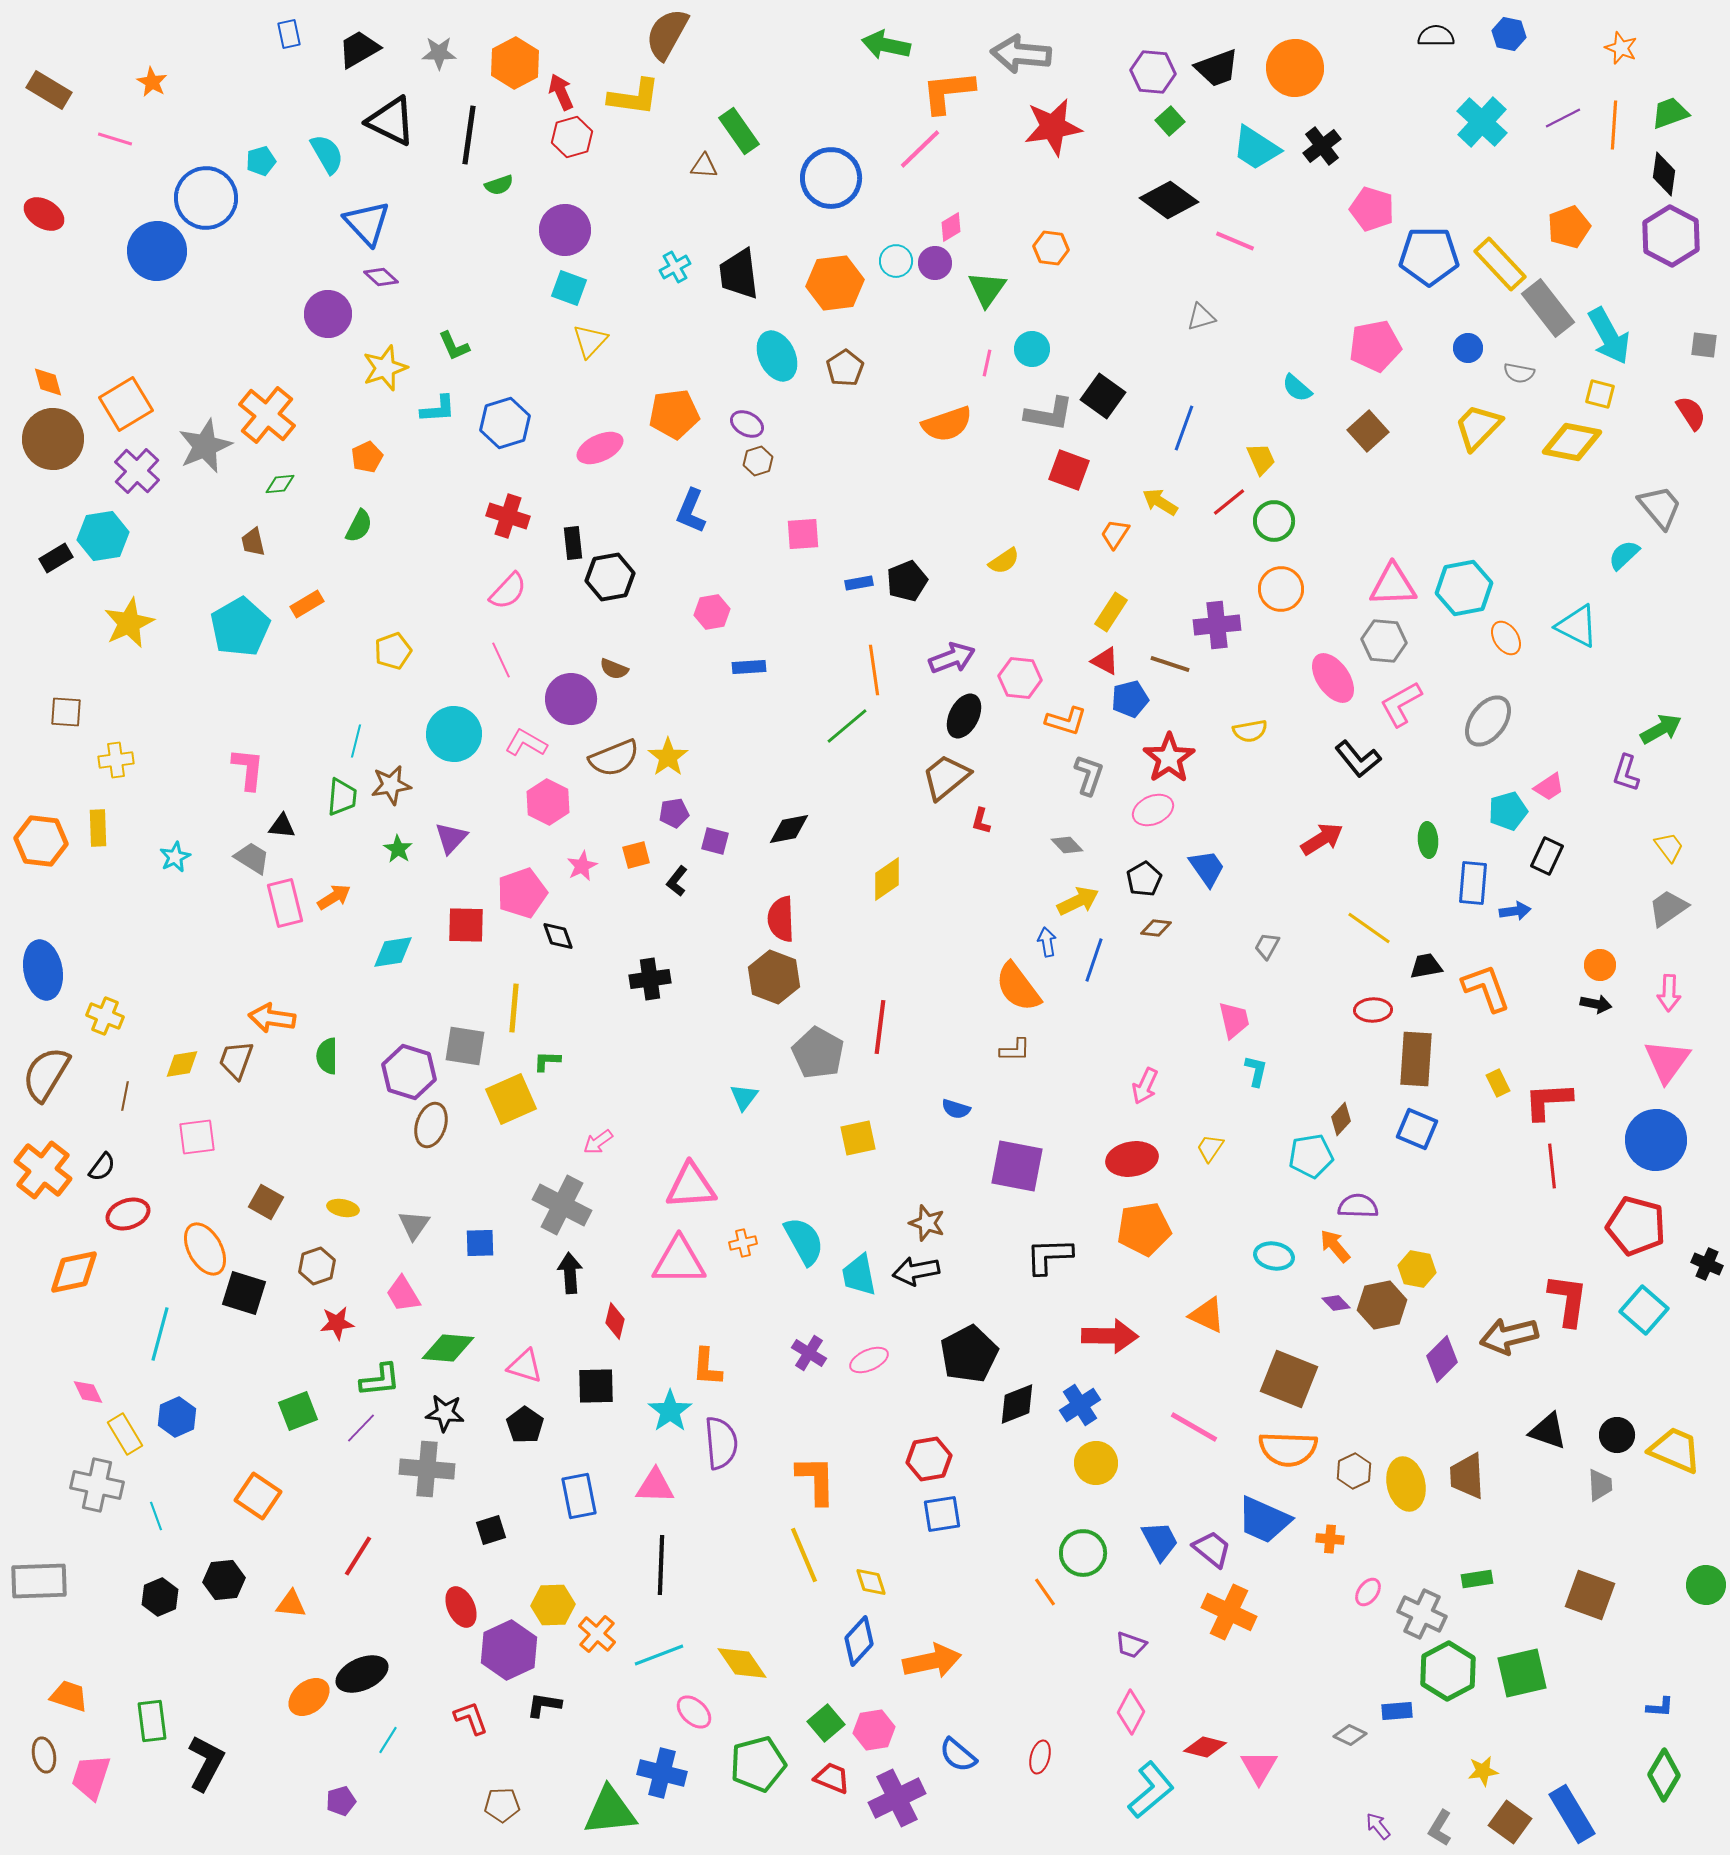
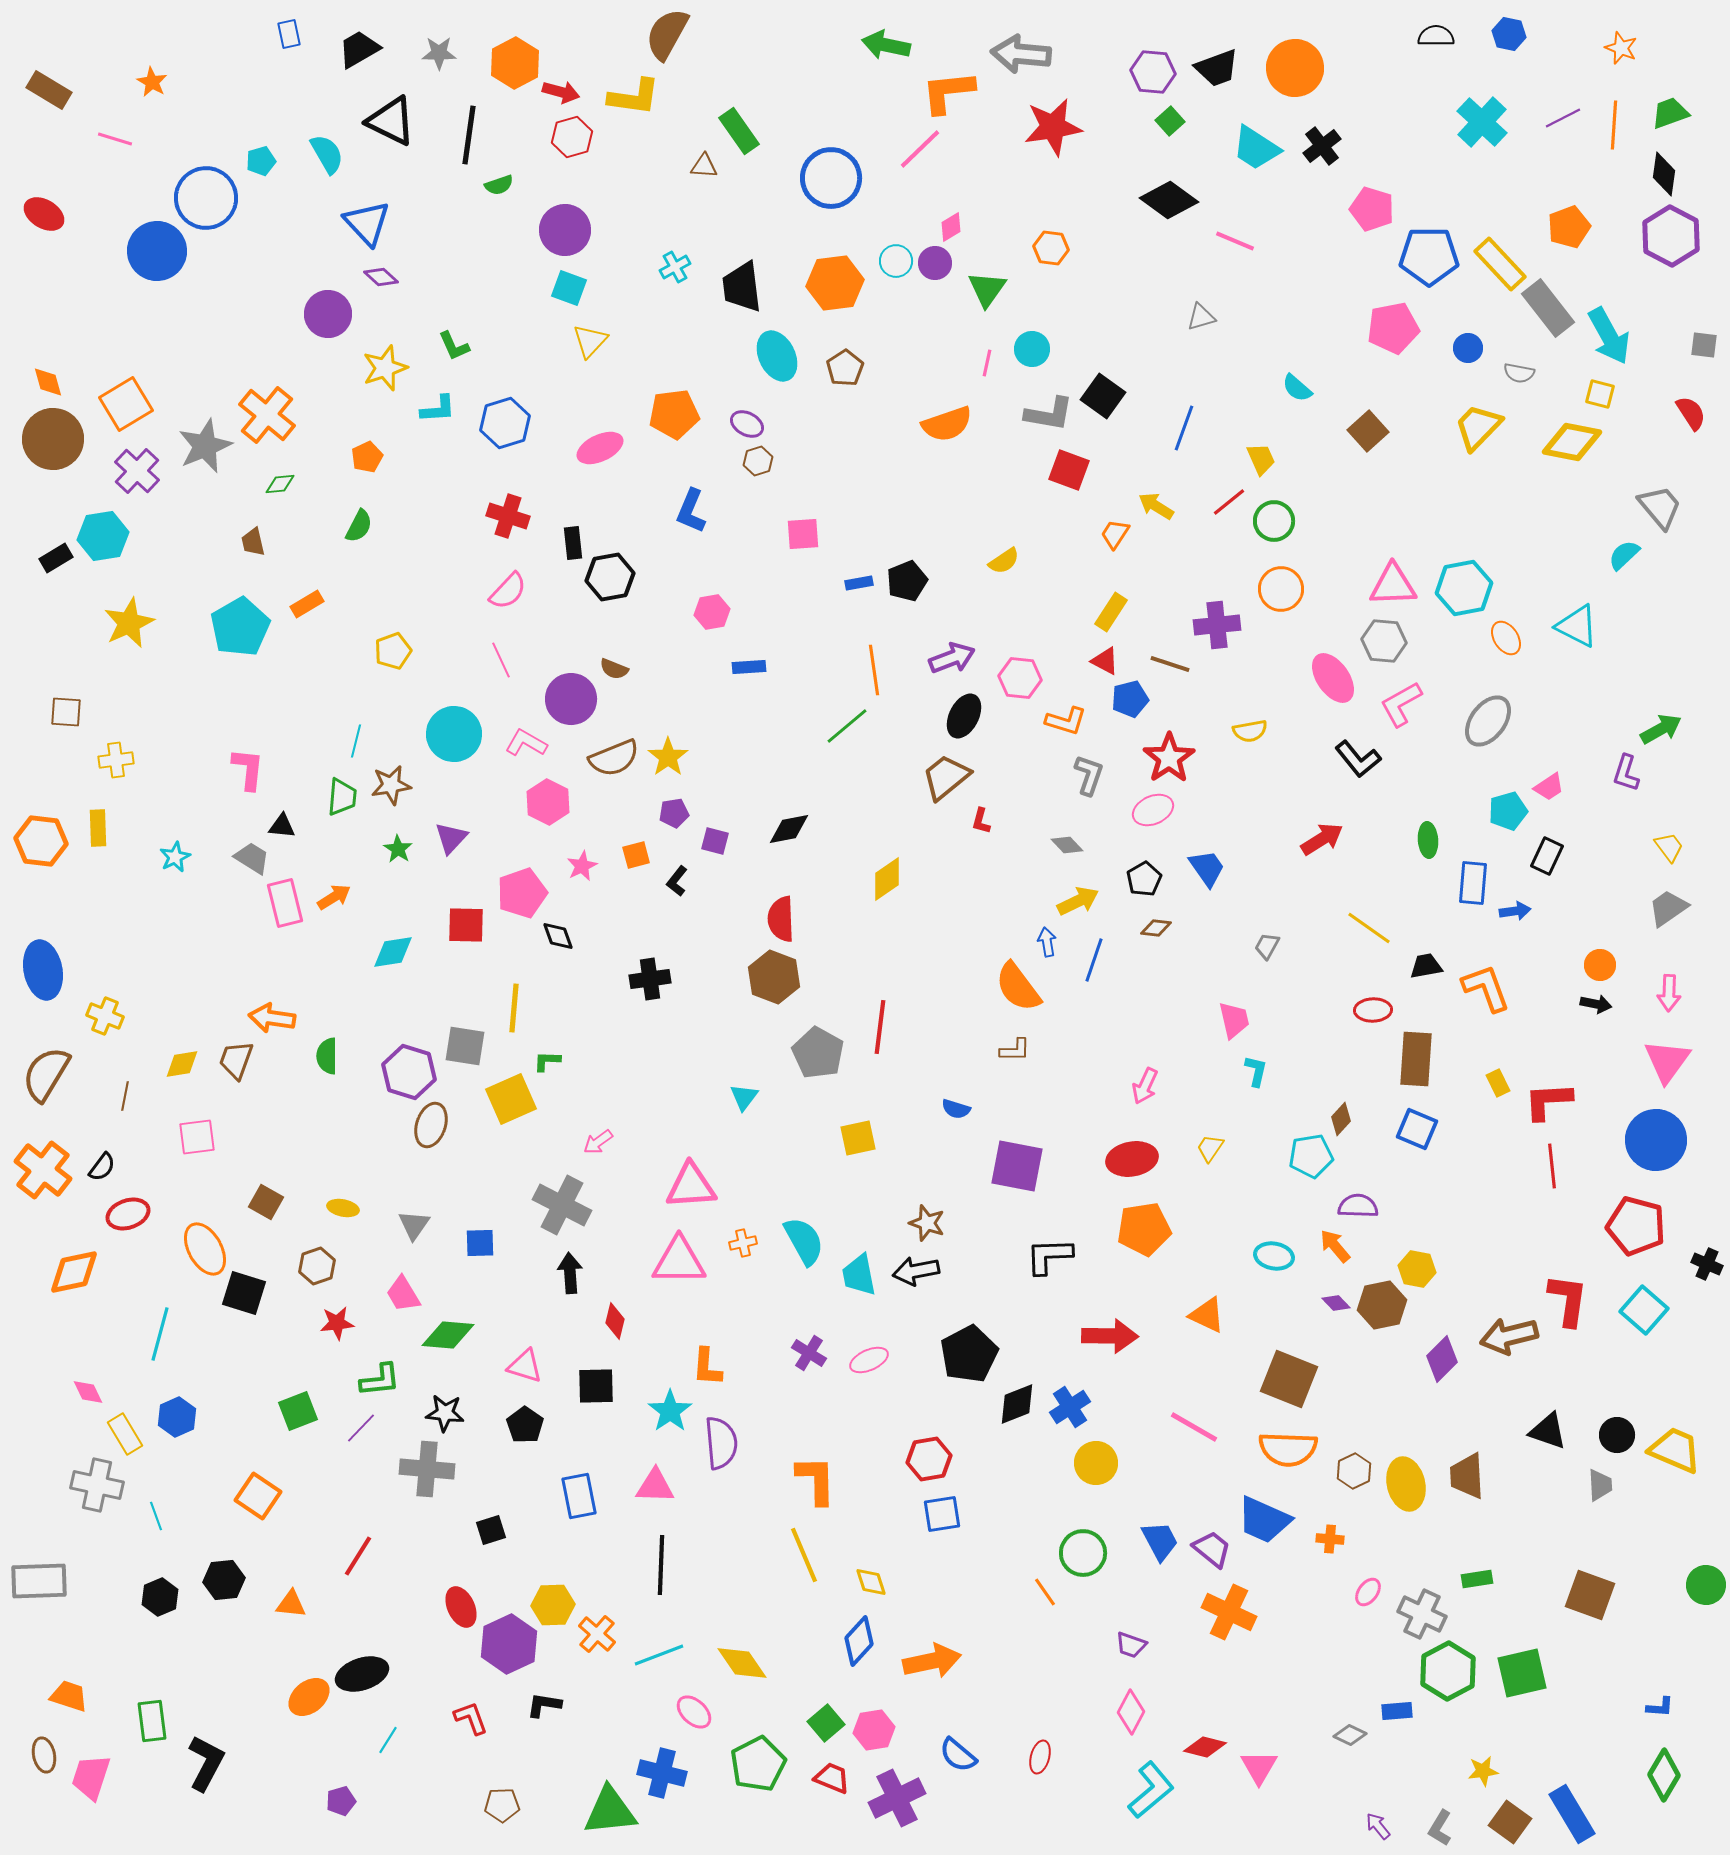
red arrow at (561, 92): rotated 129 degrees clockwise
black trapezoid at (739, 274): moved 3 px right, 13 px down
pink pentagon at (1375, 346): moved 18 px right, 18 px up
yellow arrow at (1160, 502): moved 4 px left, 4 px down
green diamond at (448, 1348): moved 13 px up
blue cross at (1080, 1405): moved 10 px left, 2 px down
purple hexagon at (509, 1650): moved 6 px up
black ellipse at (362, 1674): rotated 6 degrees clockwise
green pentagon at (758, 1764): rotated 12 degrees counterclockwise
